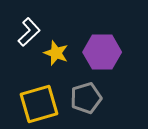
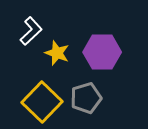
white L-shape: moved 2 px right, 1 px up
yellow star: moved 1 px right
yellow square: moved 3 px right, 2 px up; rotated 30 degrees counterclockwise
